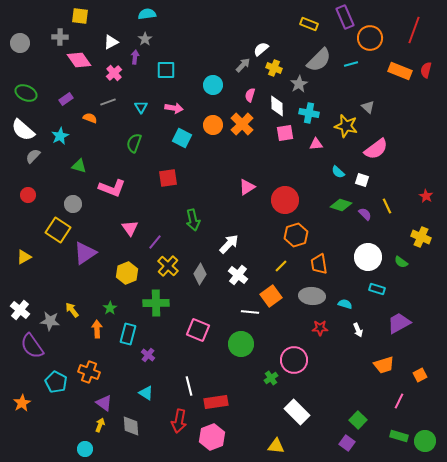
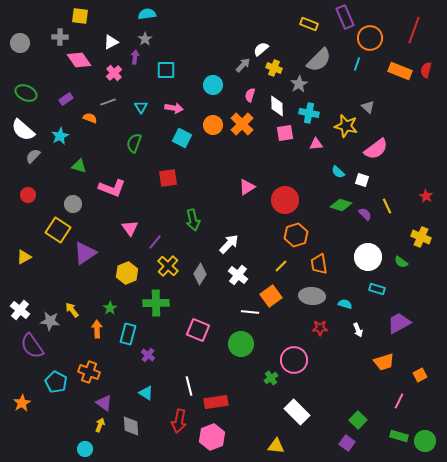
cyan line at (351, 64): moved 6 px right; rotated 56 degrees counterclockwise
orange trapezoid at (384, 365): moved 3 px up
